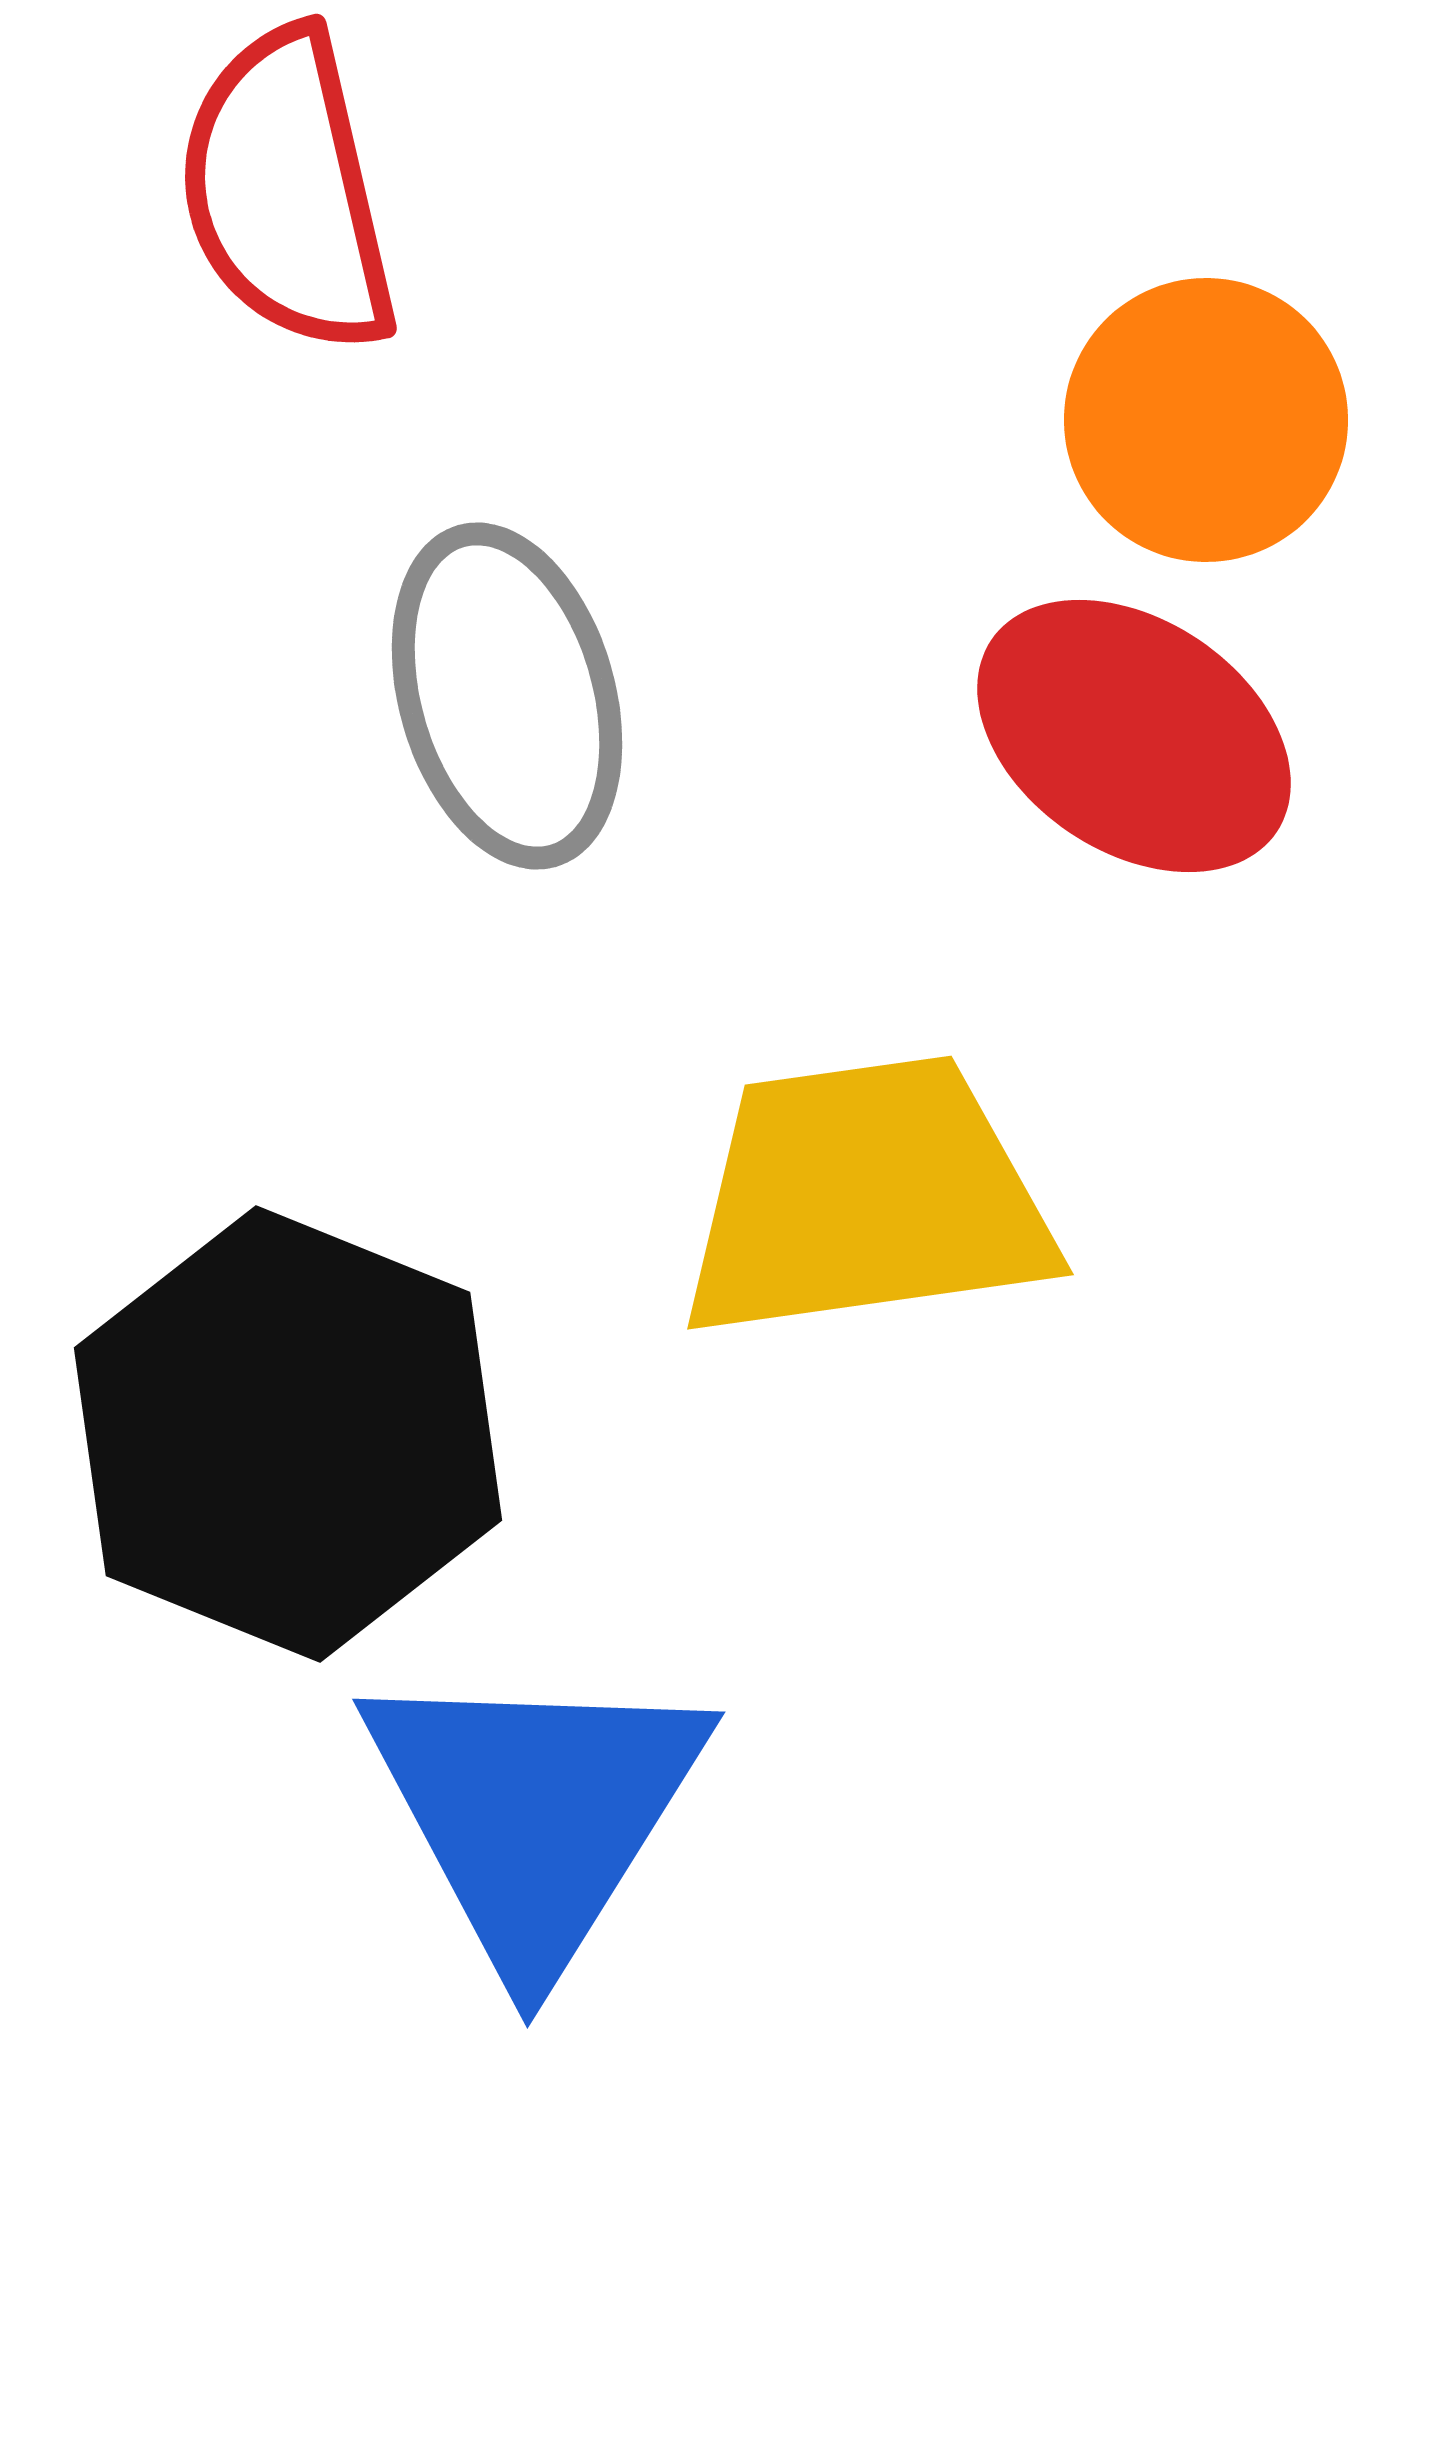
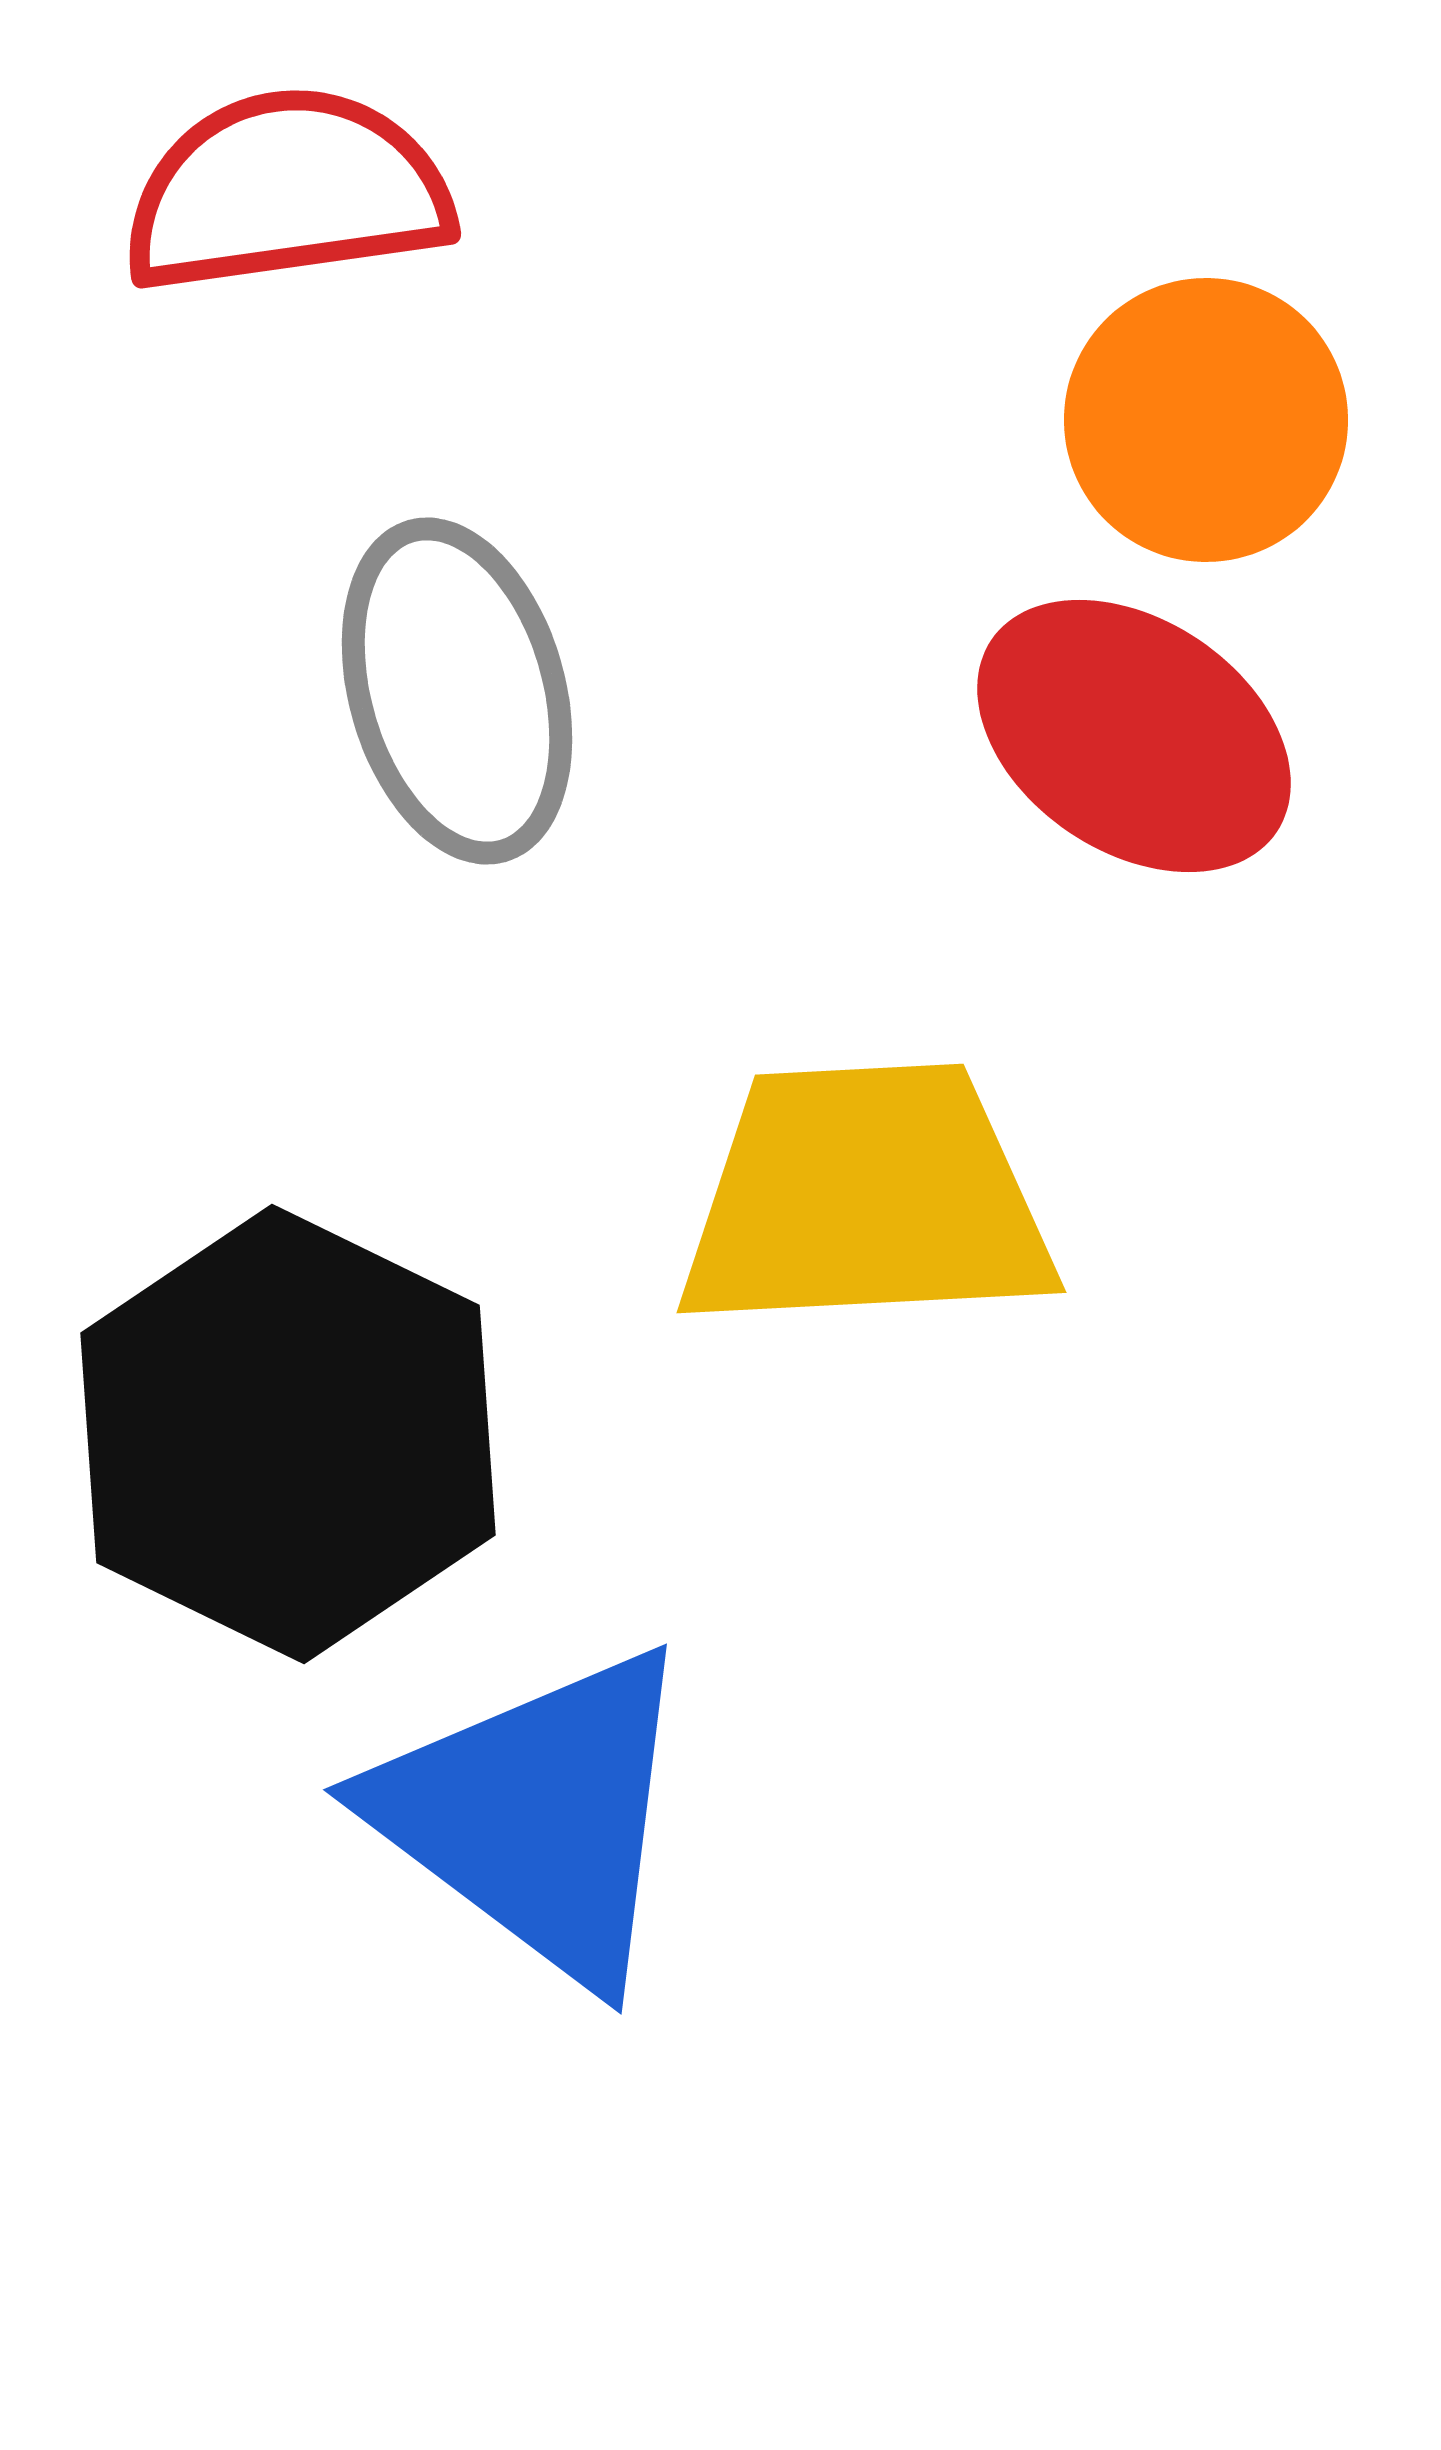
red semicircle: rotated 95 degrees clockwise
gray ellipse: moved 50 px left, 5 px up
yellow trapezoid: rotated 5 degrees clockwise
black hexagon: rotated 4 degrees clockwise
blue triangle: moved 2 px right, 3 px down; rotated 25 degrees counterclockwise
